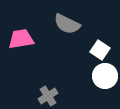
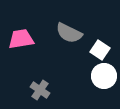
gray semicircle: moved 2 px right, 9 px down
white circle: moved 1 px left
gray cross: moved 8 px left, 6 px up; rotated 24 degrees counterclockwise
